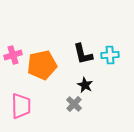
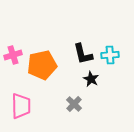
black star: moved 6 px right, 6 px up
